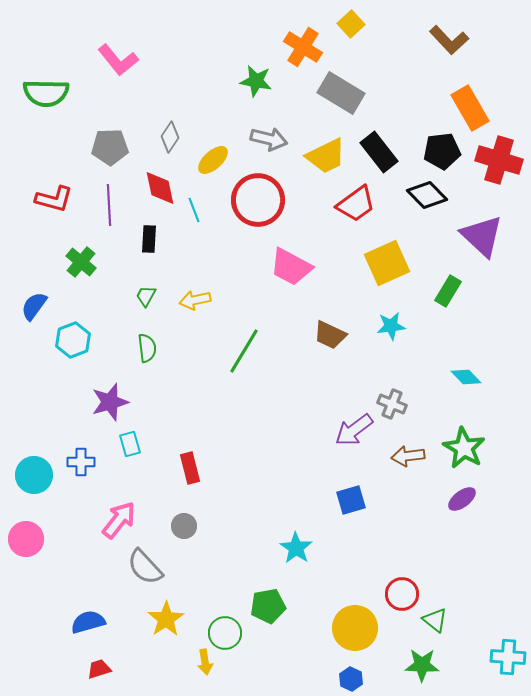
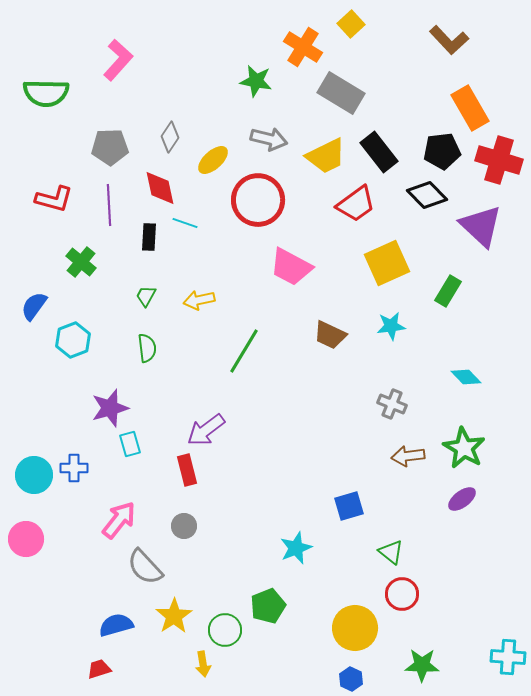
pink L-shape at (118, 60): rotated 99 degrees counterclockwise
cyan line at (194, 210): moved 9 px left, 13 px down; rotated 50 degrees counterclockwise
purple triangle at (482, 236): moved 1 px left, 10 px up
black rectangle at (149, 239): moved 2 px up
yellow arrow at (195, 300): moved 4 px right
purple star at (110, 402): moved 6 px down
purple arrow at (354, 430): moved 148 px left
blue cross at (81, 462): moved 7 px left, 6 px down
red rectangle at (190, 468): moved 3 px left, 2 px down
blue square at (351, 500): moved 2 px left, 6 px down
cyan star at (296, 548): rotated 16 degrees clockwise
green pentagon at (268, 606): rotated 12 degrees counterclockwise
yellow star at (166, 619): moved 8 px right, 3 px up
green triangle at (435, 620): moved 44 px left, 68 px up
blue semicircle at (88, 622): moved 28 px right, 3 px down
green circle at (225, 633): moved 3 px up
yellow arrow at (205, 662): moved 2 px left, 2 px down
